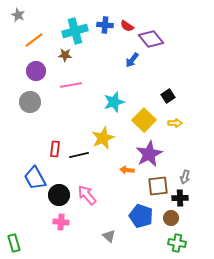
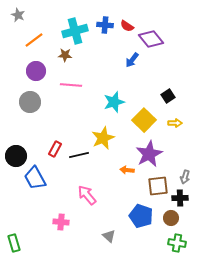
pink line: rotated 15 degrees clockwise
red rectangle: rotated 21 degrees clockwise
black circle: moved 43 px left, 39 px up
